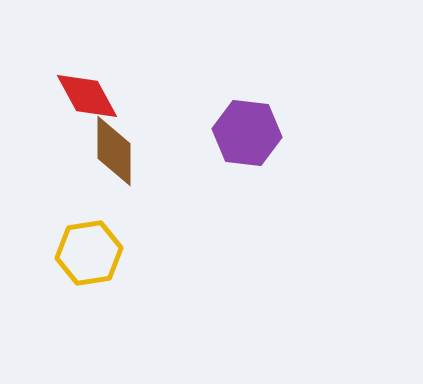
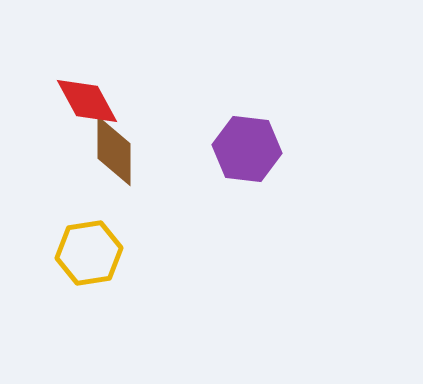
red diamond: moved 5 px down
purple hexagon: moved 16 px down
